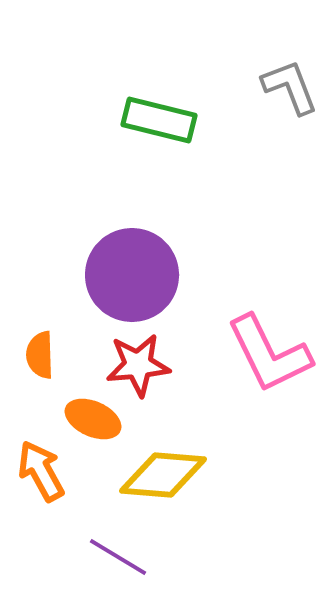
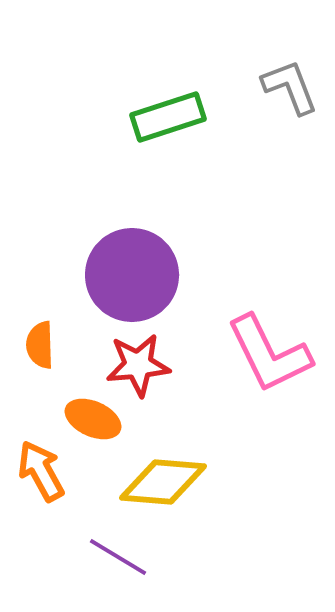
green rectangle: moved 9 px right, 3 px up; rotated 32 degrees counterclockwise
orange semicircle: moved 10 px up
yellow diamond: moved 7 px down
